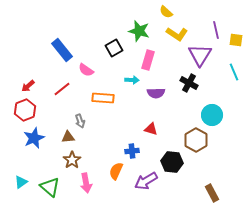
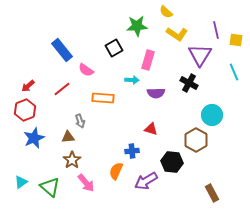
green star: moved 2 px left, 5 px up; rotated 20 degrees counterclockwise
pink arrow: rotated 30 degrees counterclockwise
